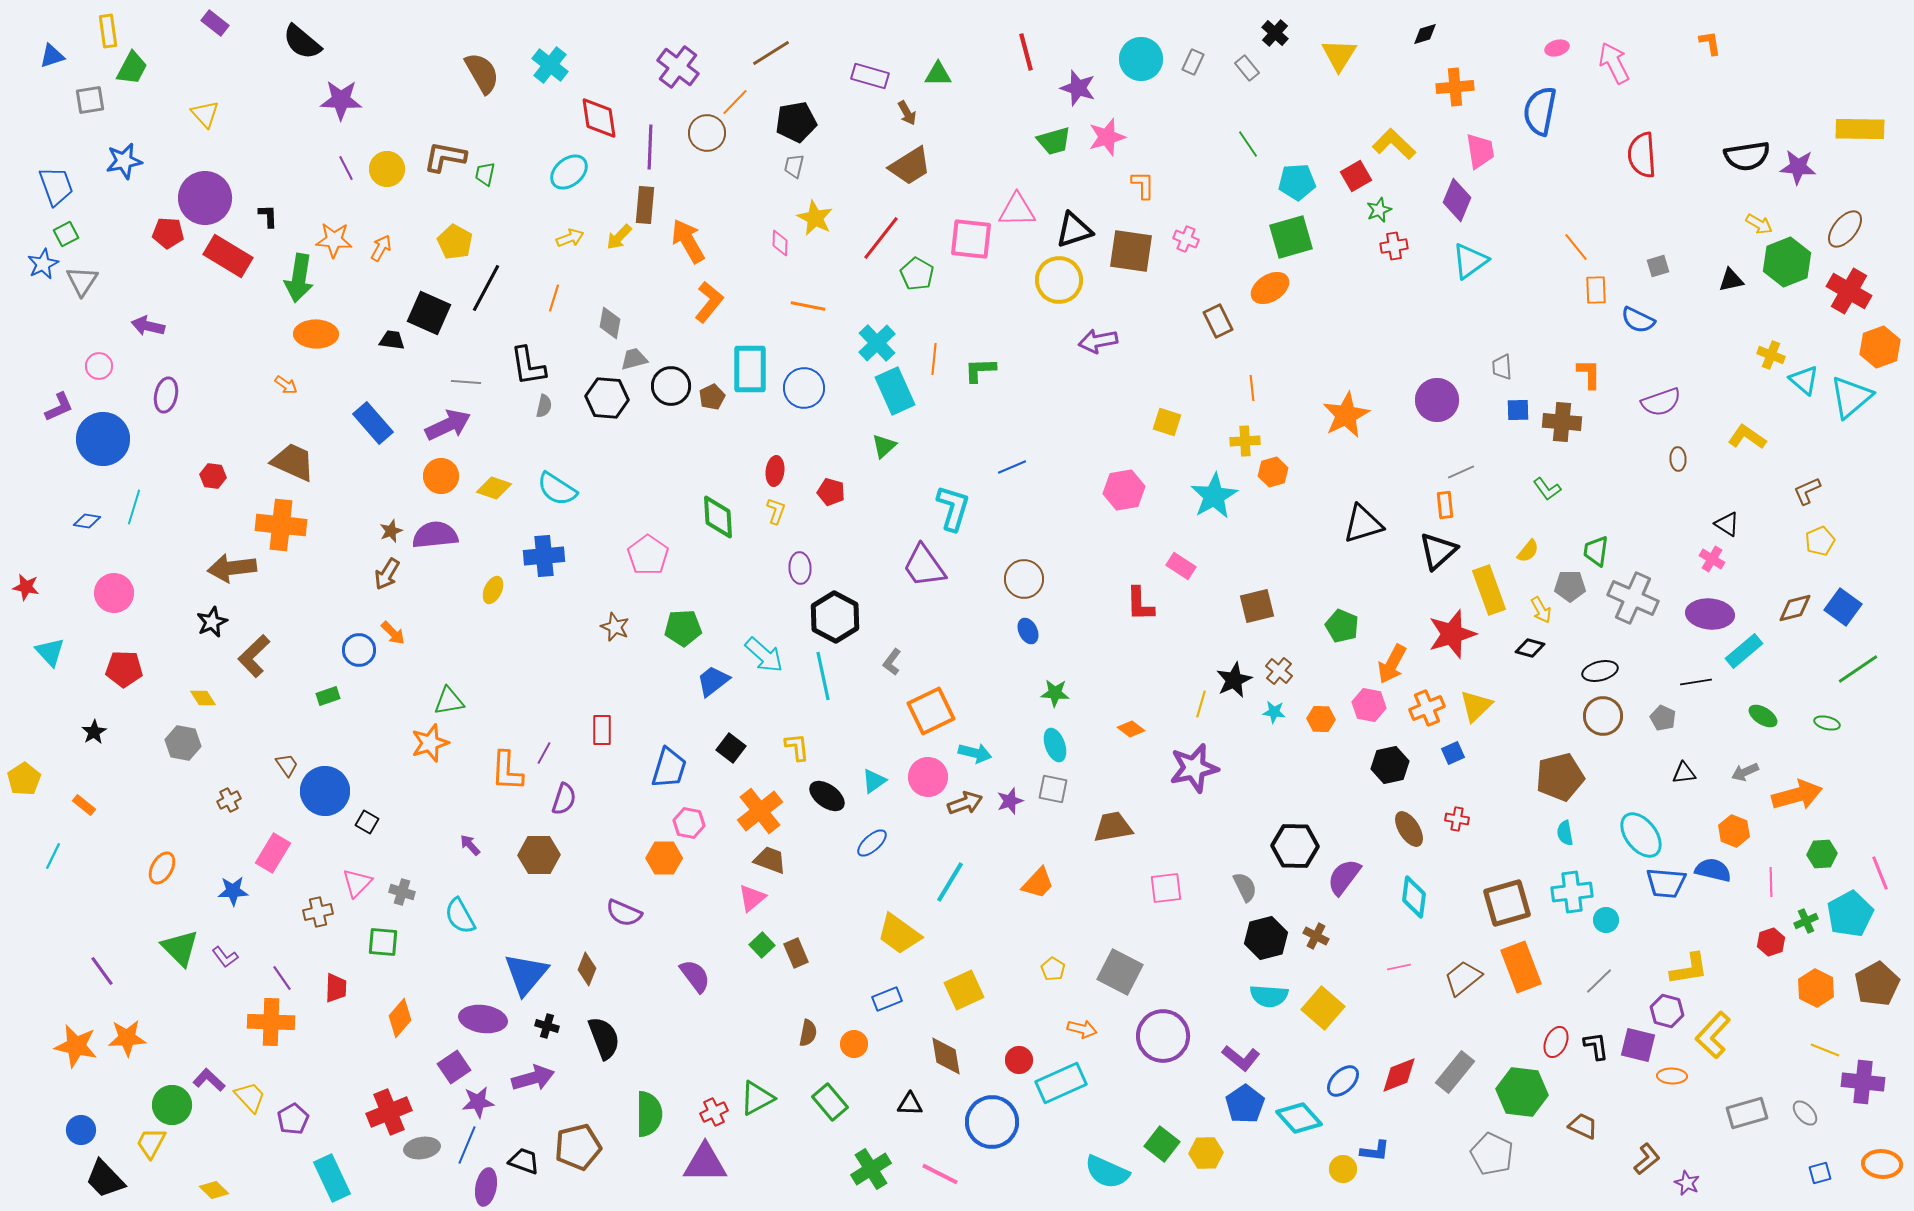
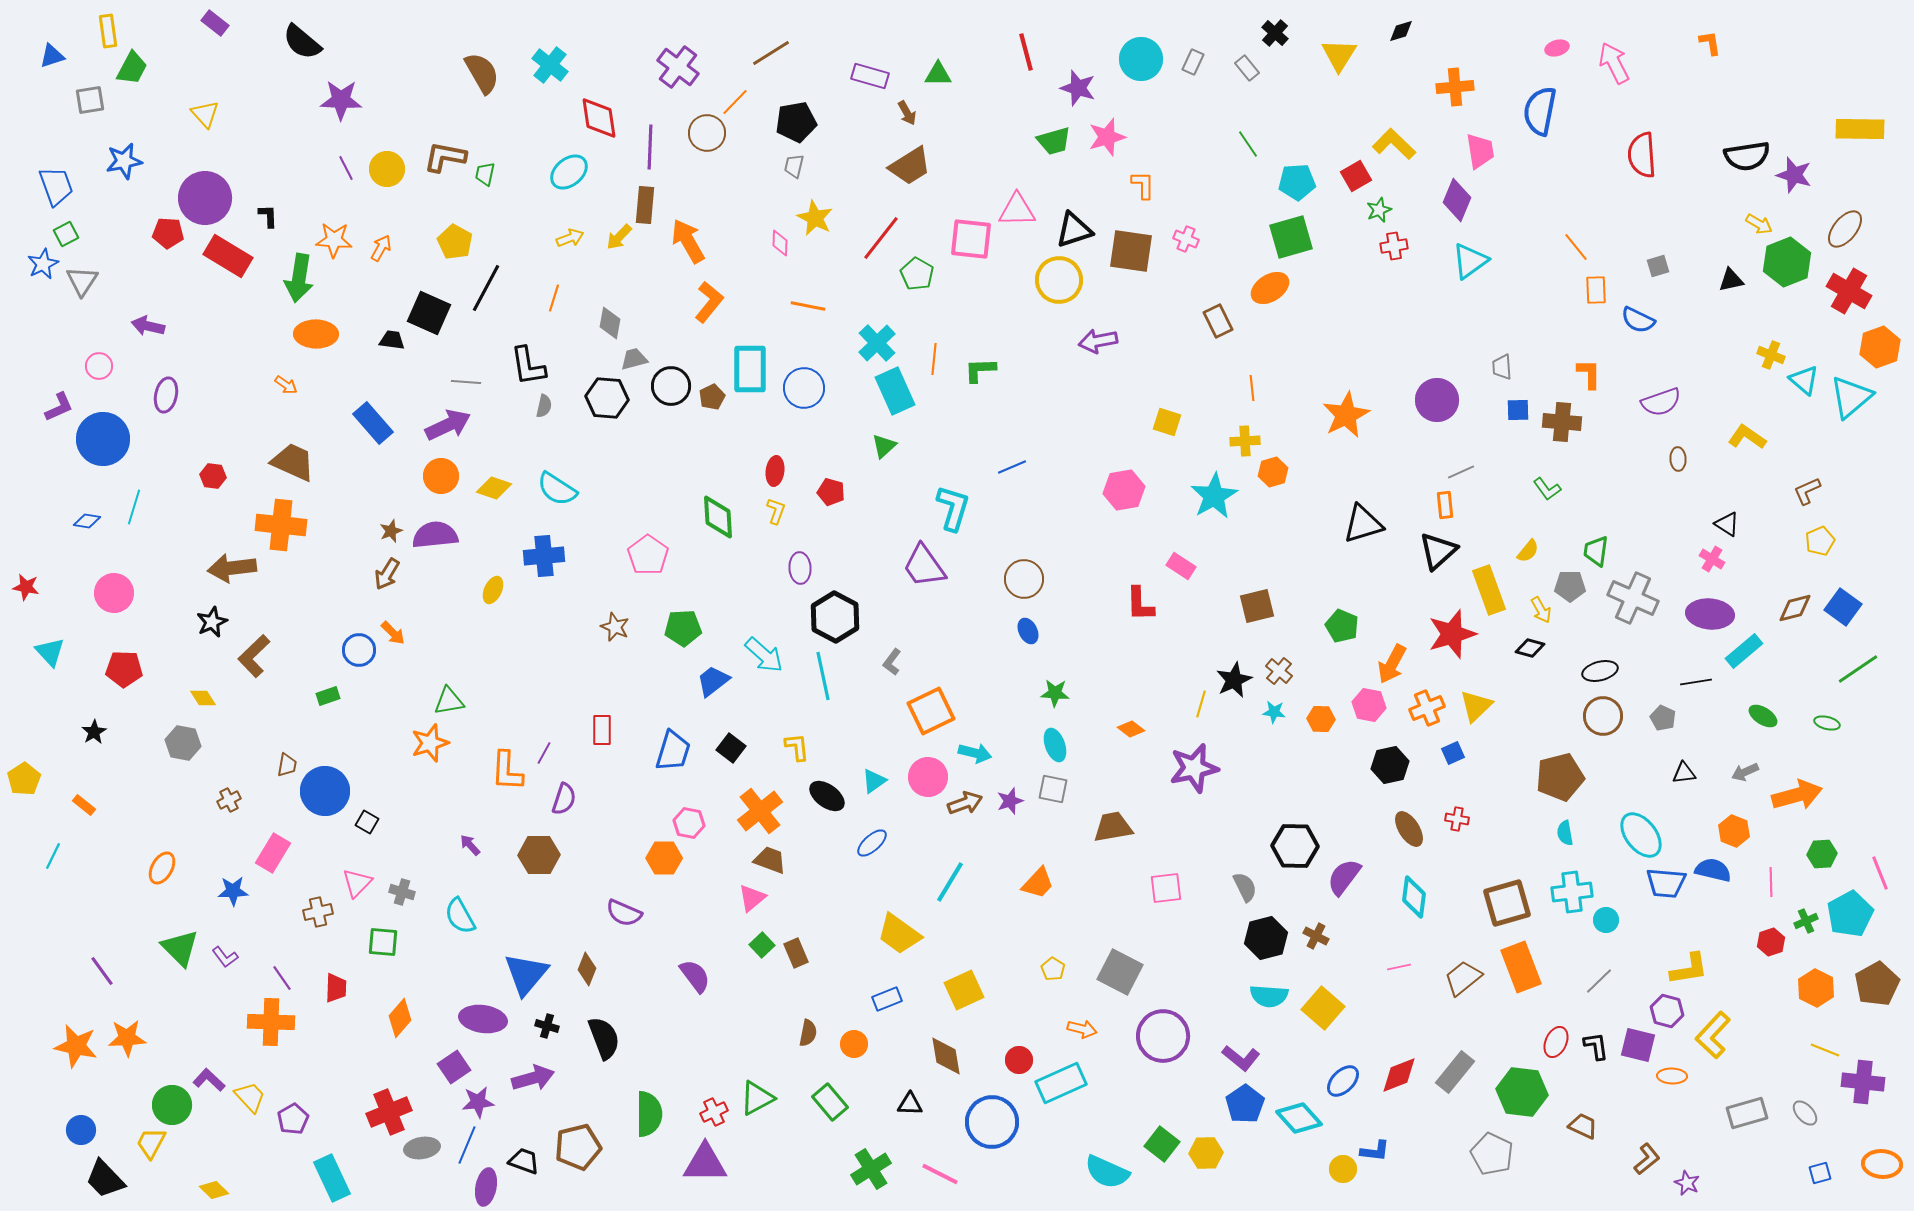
black diamond at (1425, 34): moved 24 px left, 3 px up
purple star at (1798, 167): moved 4 px left, 8 px down; rotated 12 degrees clockwise
brown trapezoid at (287, 765): rotated 45 degrees clockwise
blue trapezoid at (669, 768): moved 4 px right, 17 px up
